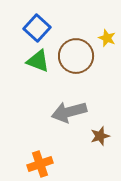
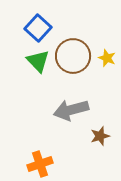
blue square: moved 1 px right
yellow star: moved 20 px down
brown circle: moved 3 px left
green triangle: rotated 25 degrees clockwise
gray arrow: moved 2 px right, 2 px up
